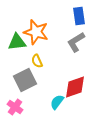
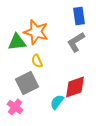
gray square: moved 2 px right, 3 px down
